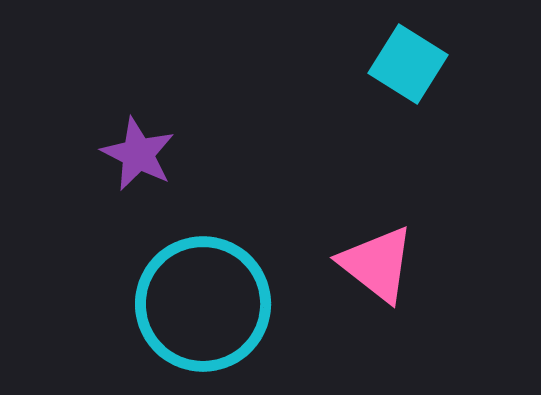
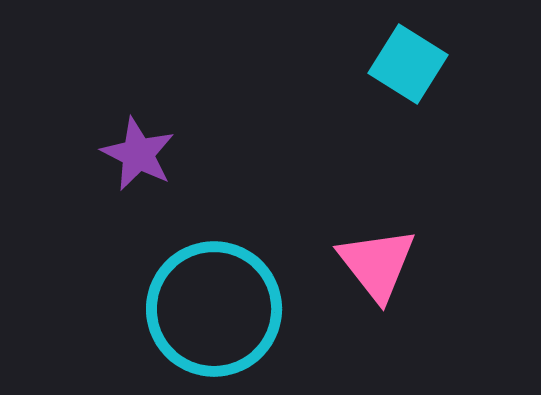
pink triangle: rotated 14 degrees clockwise
cyan circle: moved 11 px right, 5 px down
